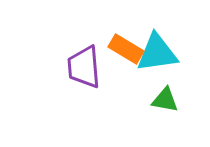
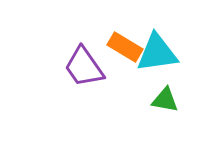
orange rectangle: moved 1 px left, 2 px up
purple trapezoid: rotated 30 degrees counterclockwise
